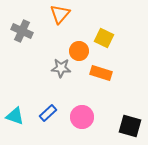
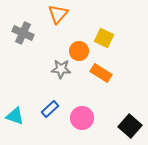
orange triangle: moved 2 px left
gray cross: moved 1 px right, 2 px down
gray star: moved 1 px down
orange rectangle: rotated 15 degrees clockwise
blue rectangle: moved 2 px right, 4 px up
pink circle: moved 1 px down
black square: rotated 25 degrees clockwise
